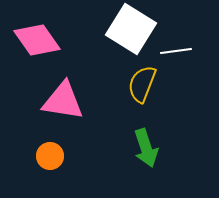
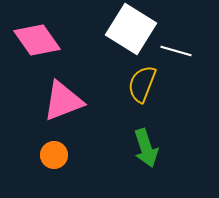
white line: rotated 24 degrees clockwise
pink triangle: rotated 30 degrees counterclockwise
orange circle: moved 4 px right, 1 px up
